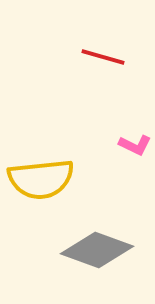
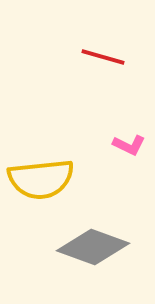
pink L-shape: moved 6 px left
gray diamond: moved 4 px left, 3 px up
